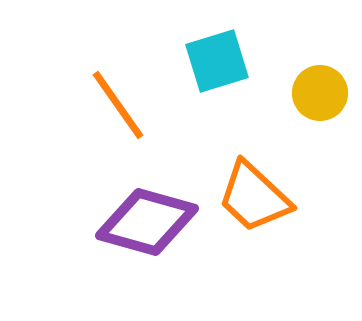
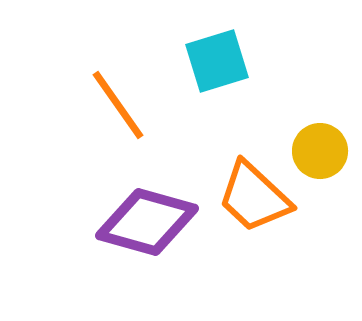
yellow circle: moved 58 px down
